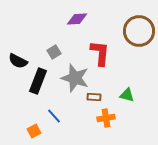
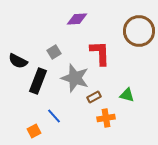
red L-shape: rotated 8 degrees counterclockwise
brown rectangle: rotated 32 degrees counterclockwise
